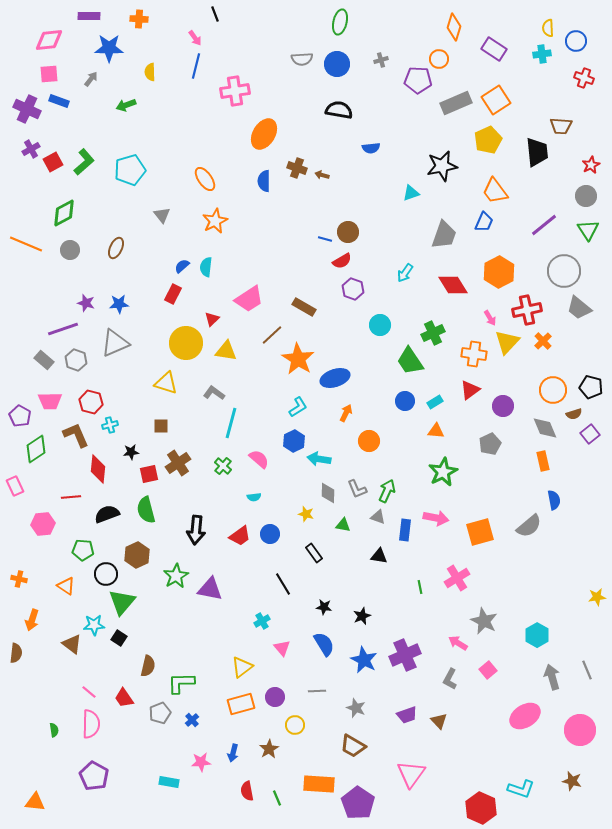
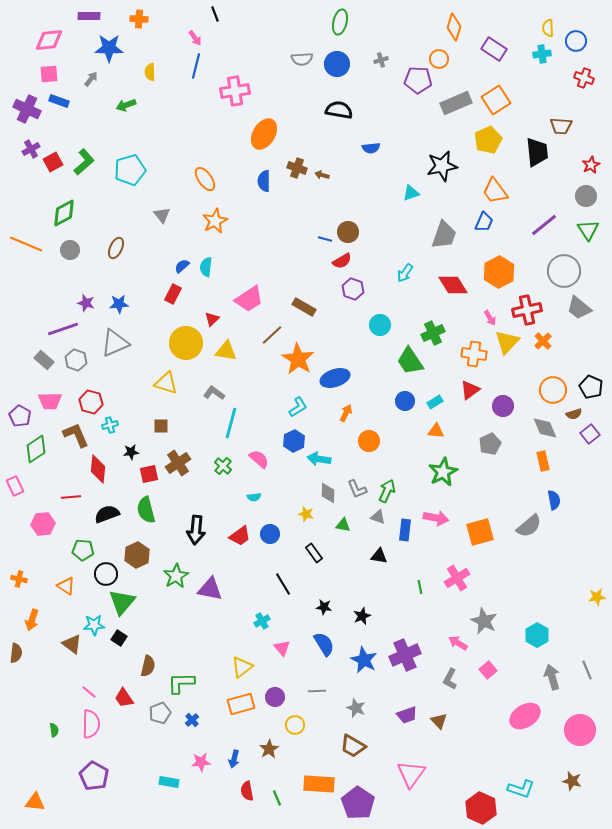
black pentagon at (591, 387): rotated 10 degrees clockwise
blue arrow at (233, 753): moved 1 px right, 6 px down
